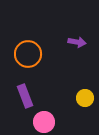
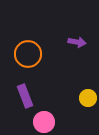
yellow circle: moved 3 px right
